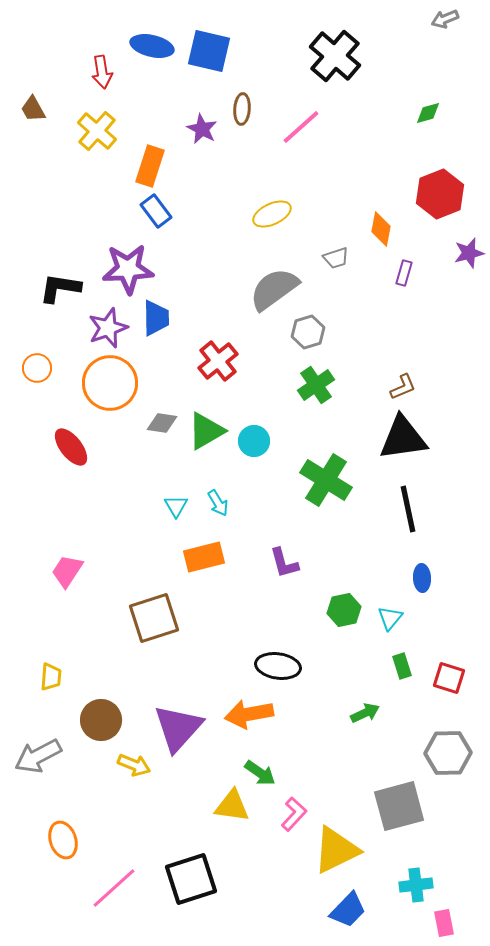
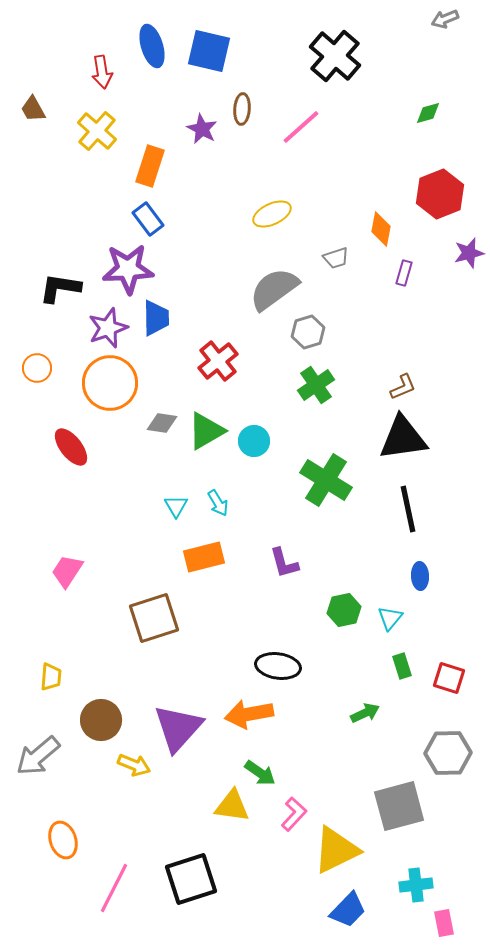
blue ellipse at (152, 46): rotated 60 degrees clockwise
blue rectangle at (156, 211): moved 8 px left, 8 px down
blue ellipse at (422, 578): moved 2 px left, 2 px up
gray arrow at (38, 756): rotated 12 degrees counterclockwise
pink line at (114, 888): rotated 21 degrees counterclockwise
